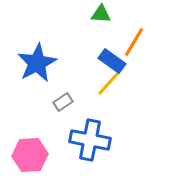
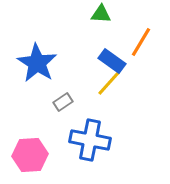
orange line: moved 7 px right
blue star: rotated 12 degrees counterclockwise
